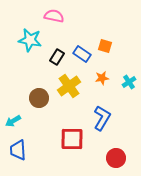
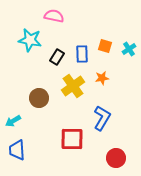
blue rectangle: rotated 54 degrees clockwise
cyan cross: moved 33 px up
yellow cross: moved 4 px right
blue trapezoid: moved 1 px left
